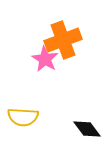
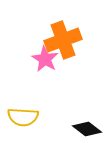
black diamond: rotated 16 degrees counterclockwise
